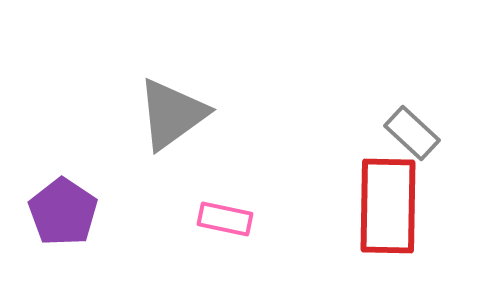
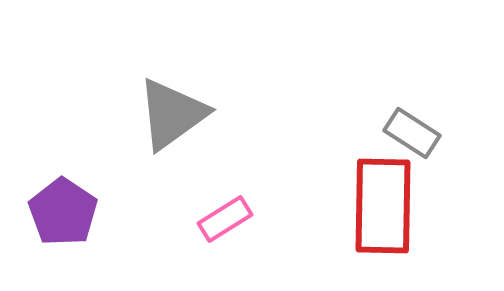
gray rectangle: rotated 10 degrees counterclockwise
red rectangle: moved 5 px left
pink rectangle: rotated 44 degrees counterclockwise
